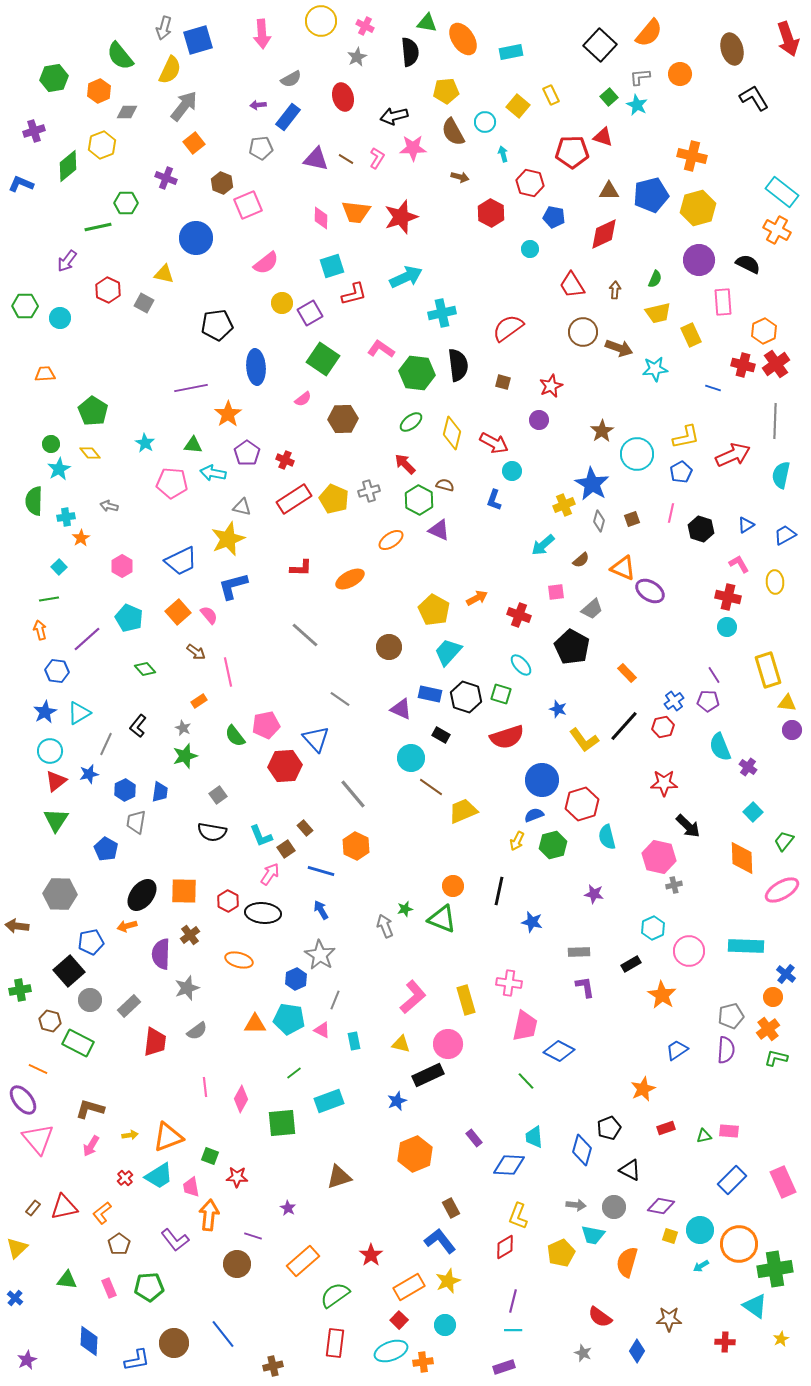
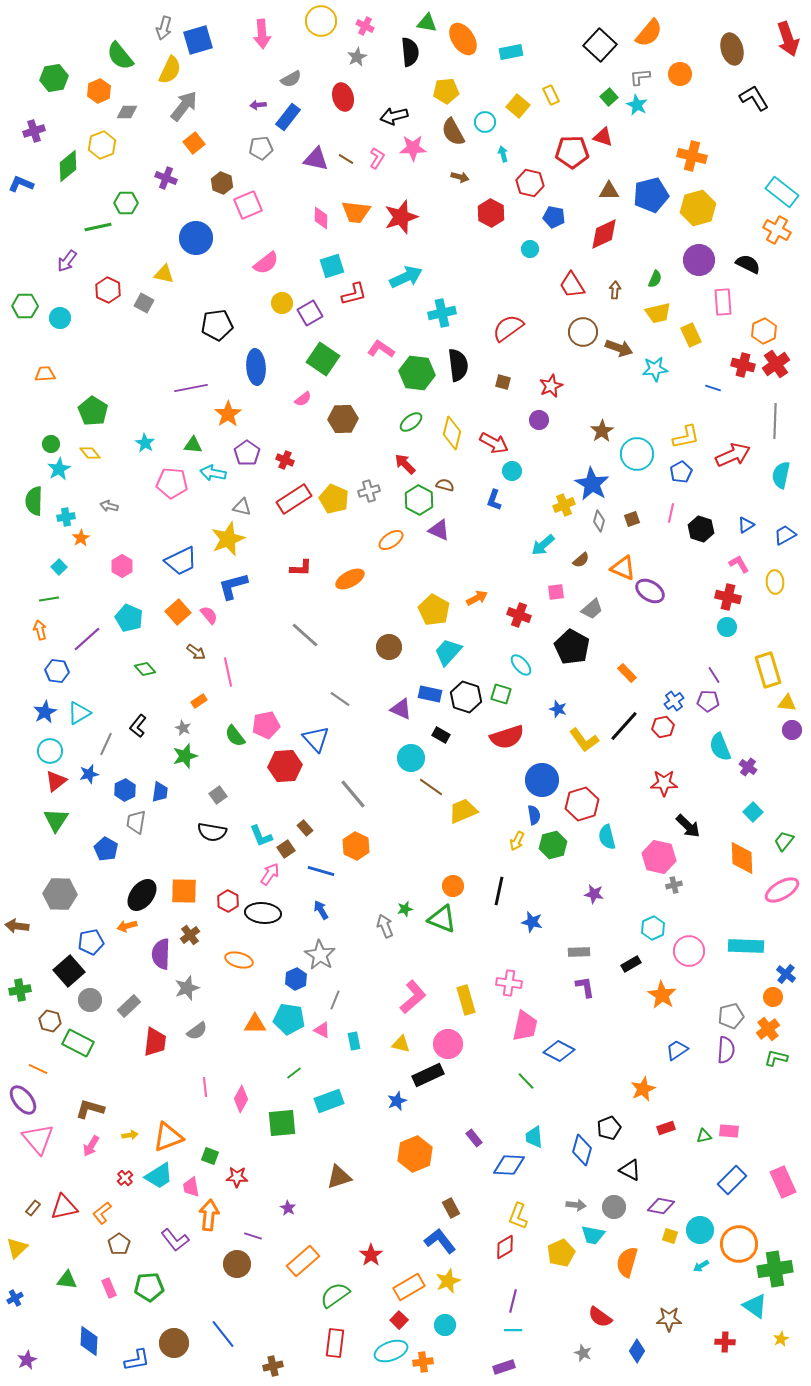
blue semicircle at (534, 815): rotated 102 degrees clockwise
blue cross at (15, 1298): rotated 21 degrees clockwise
